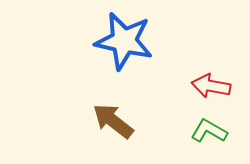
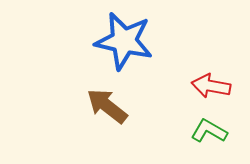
brown arrow: moved 6 px left, 15 px up
